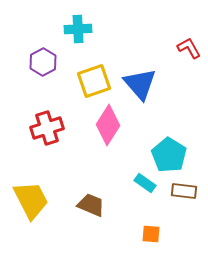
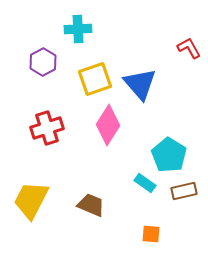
yellow square: moved 1 px right, 2 px up
brown rectangle: rotated 20 degrees counterclockwise
yellow trapezoid: rotated 126 degrees counterclockwise
